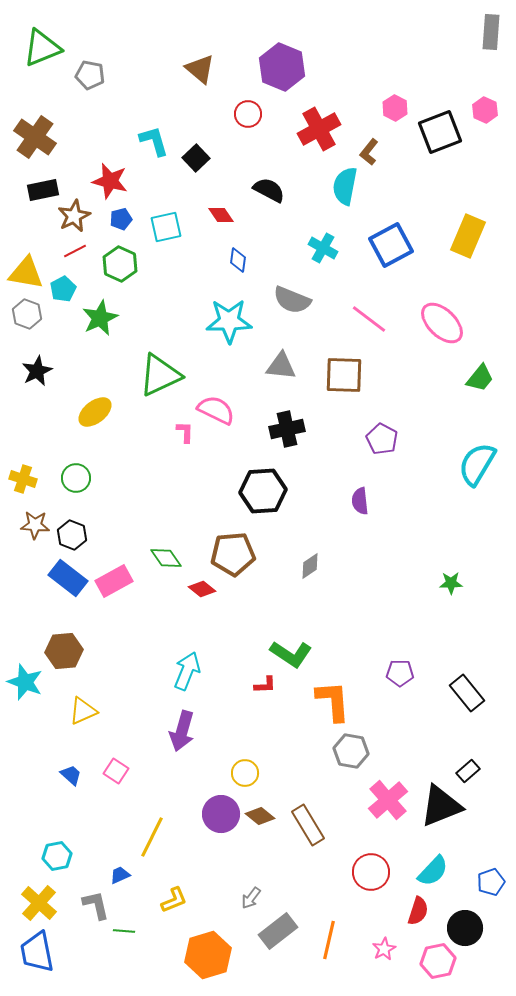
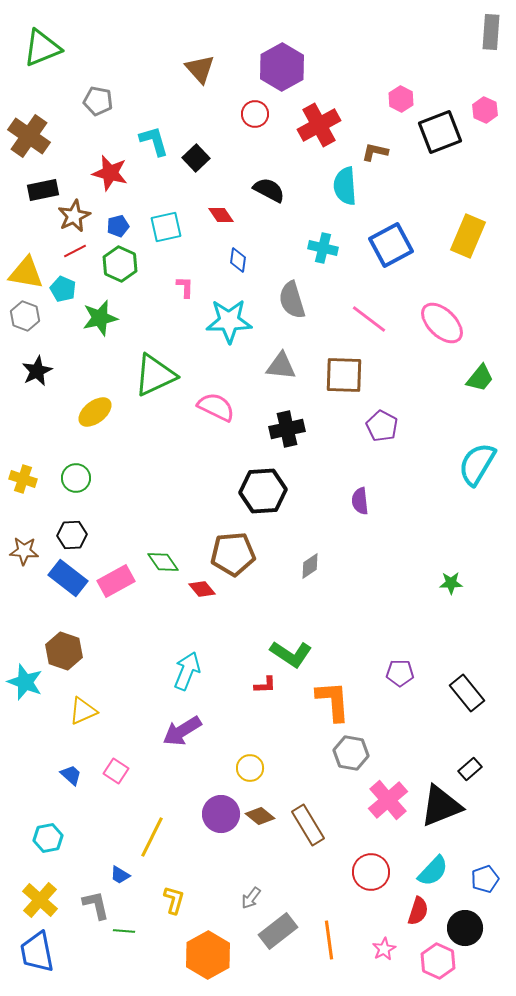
purple hexagon at (282, 67): rotated 9 degrees clockwise
brown triangle at (200, 69): rotated 8 degrees clockwise
gray pentagon at (90, 75): moved 8 px right, 26 px down
pink hexagon at (395, 108): moved 6 px right, 9 px up
red circle at (248, 114): moved 7 px right
red cross at (319, 129): moved 4 px up
brown cross at (35, 137): moved 6 px left, 1 px up
brown L-shape at (369, 152): moved 6 px right; rotated 64 degrees clockwise
red star at (110, 181): moved 8 px up
cyan semicircle at (345, 186): rotated 15 degrees counterclockwise
blue pentagon at (121, 219): moved 3 px left, 7 px down
cyan cross at (323, 248): rotated 16 degrees counterclockwise
cyan pentagon at (63, 289): rotated 20 degrees counterclockwise
gray semicircle at (292, 300): rotated 51 degrees clockwise
gray hexagon at (27, 314): moved 2 px left, 2 px down
green star at (100, 318): rotated 12 degrees clockwise
green triangle at (160, 375): moved 5 px left
pink semicircle at (216, 410): moved 3 px up
pink L-shape at (185, 432): moved 145 px up
purple pentagon at (382, 439): moved 13 px up
brown star at (35, 525): moved 11 px left, 26 px down
black hexagon at (72, 535): rotated 24 degrees counterclockwise
green diamond at (166, 558): moved 3 px left, 4 px down
pink rectangle at (114, 581): moved 2 px right
red diamond at (202, 589): rotated 12 degrees clockwise
brown hexagon at (64, 651): rotated 24 degrees clockwise
purple arrow at (182, 731): rotated 42 degrees clockwise
gray hexagon at (351, 751): moved 2 px down
black rectangle at (468, 771): moved 2 px right, 2 px up
yellow circle at (245, 773): moved 5 px right, 5 px up
cyan hexagon at (57, 856): moved 9 px left, 18 px up
blue trapezoid at (120, 875): rotated 125 degrees counterclockwise
blue pentagon at (491, 882): moved 6 px left, 3 px up
yellow L-shape at (174, 900): rotated 52 degrees counterclockwise
yellow cross at (39, 903): moved 1 px right, 3 px up
orange line at (329, 940): rotated 21 degrees counterclockwise
orange hexagon at (208, 955): rotated 12 degrees counterclockwise
pink hexagon at (438, 961): rotated 24 degrees counterclockwise
